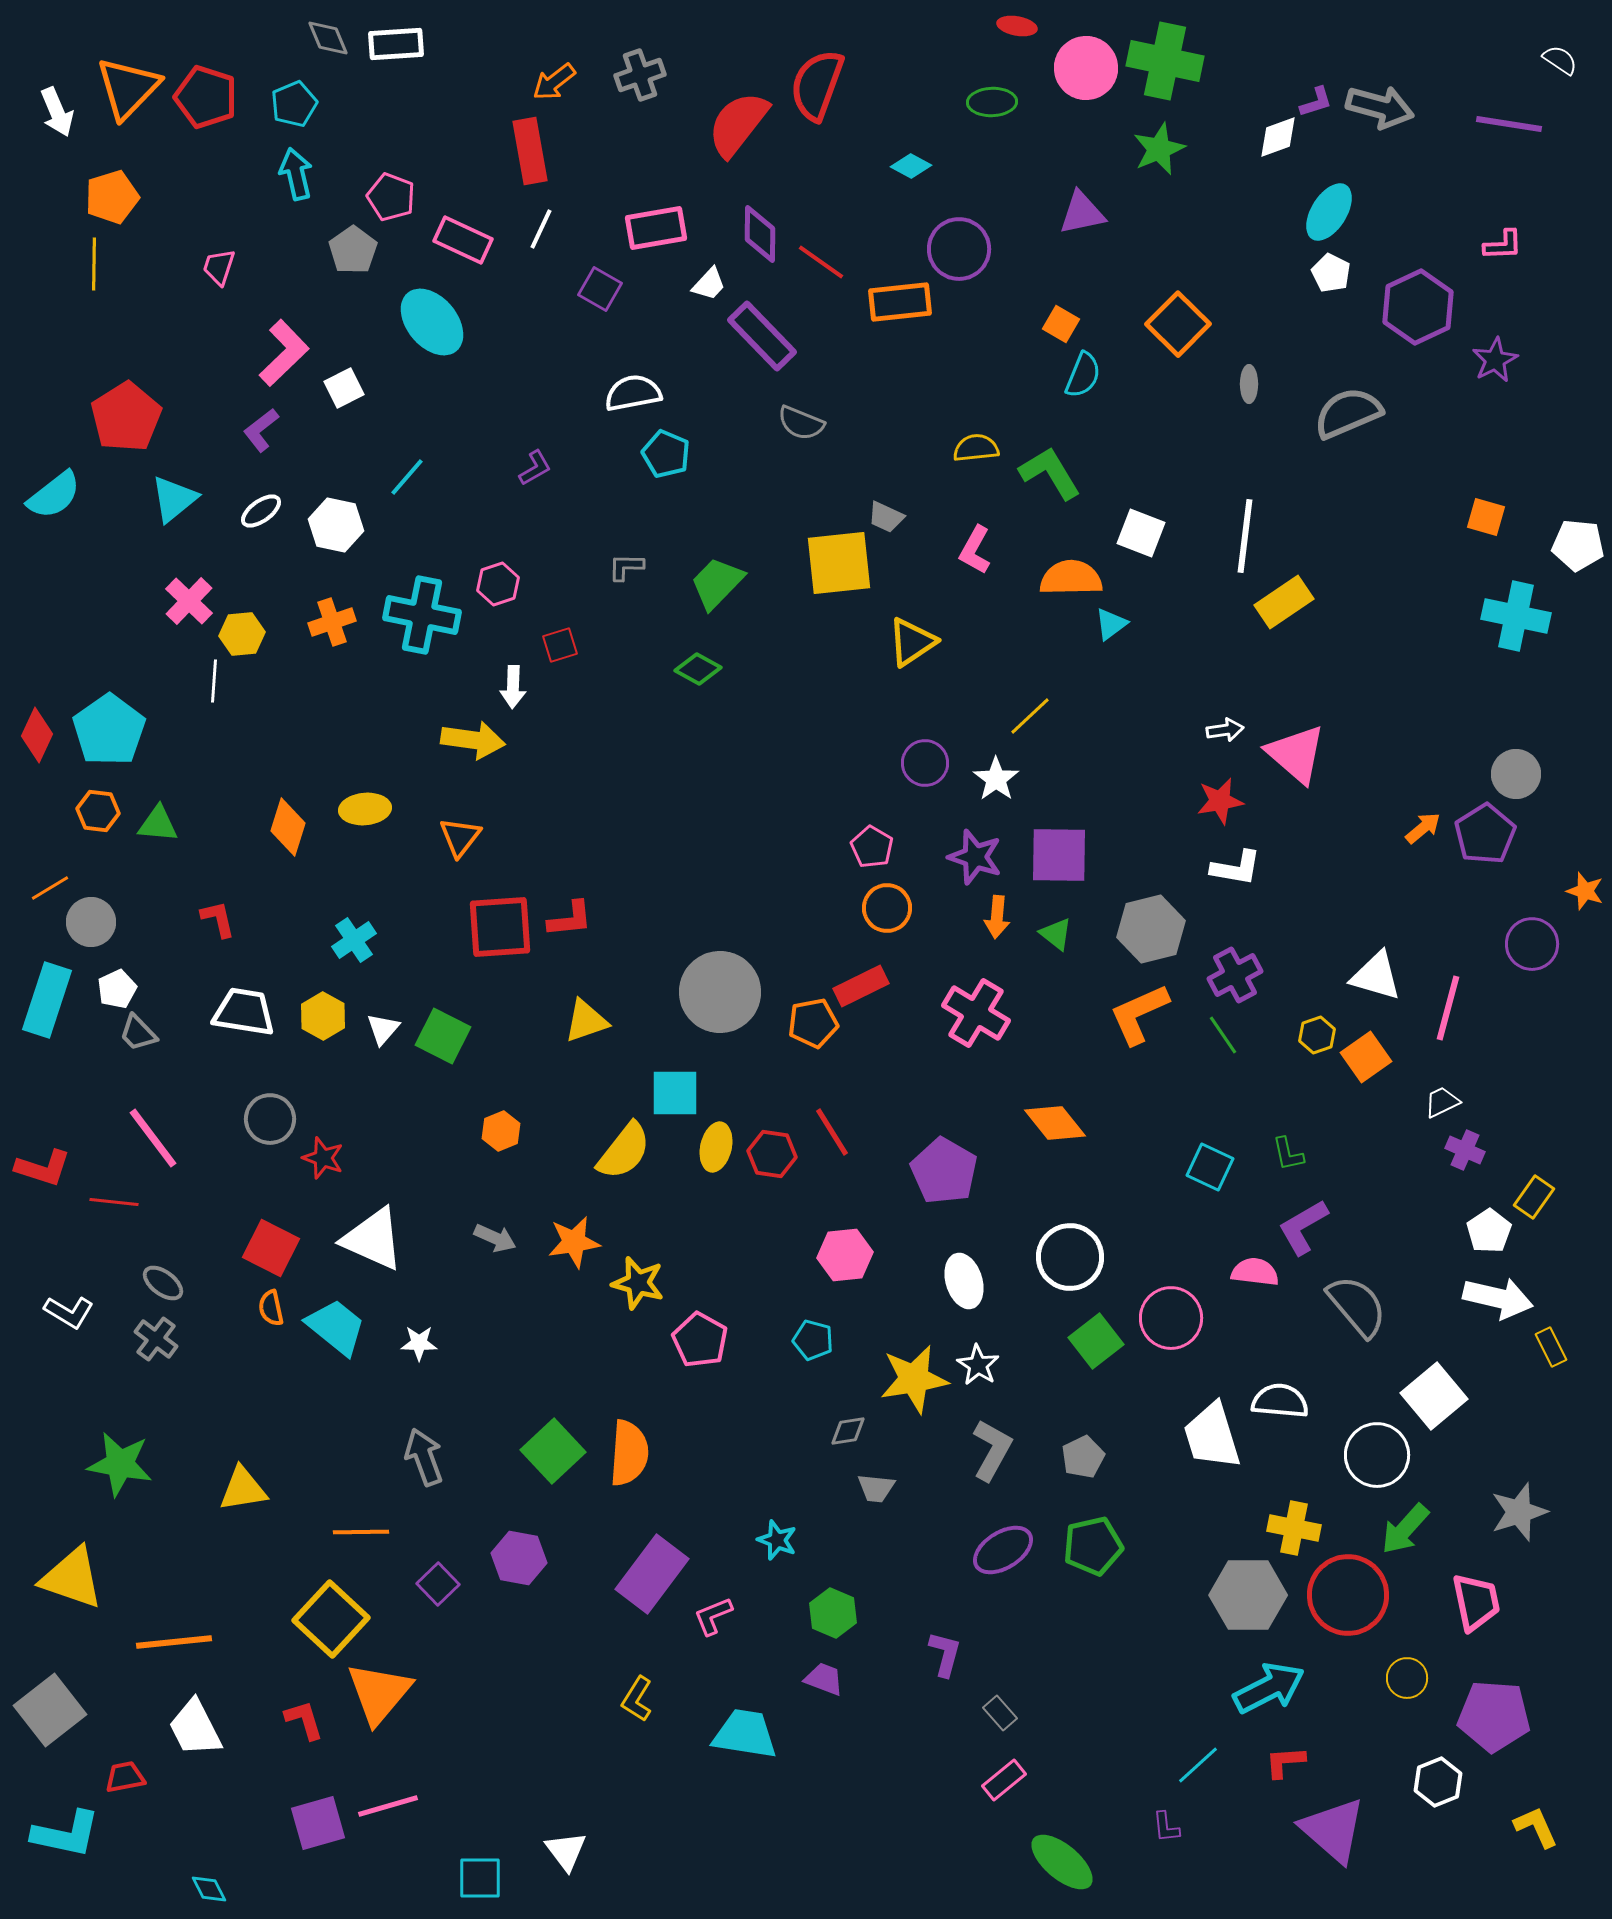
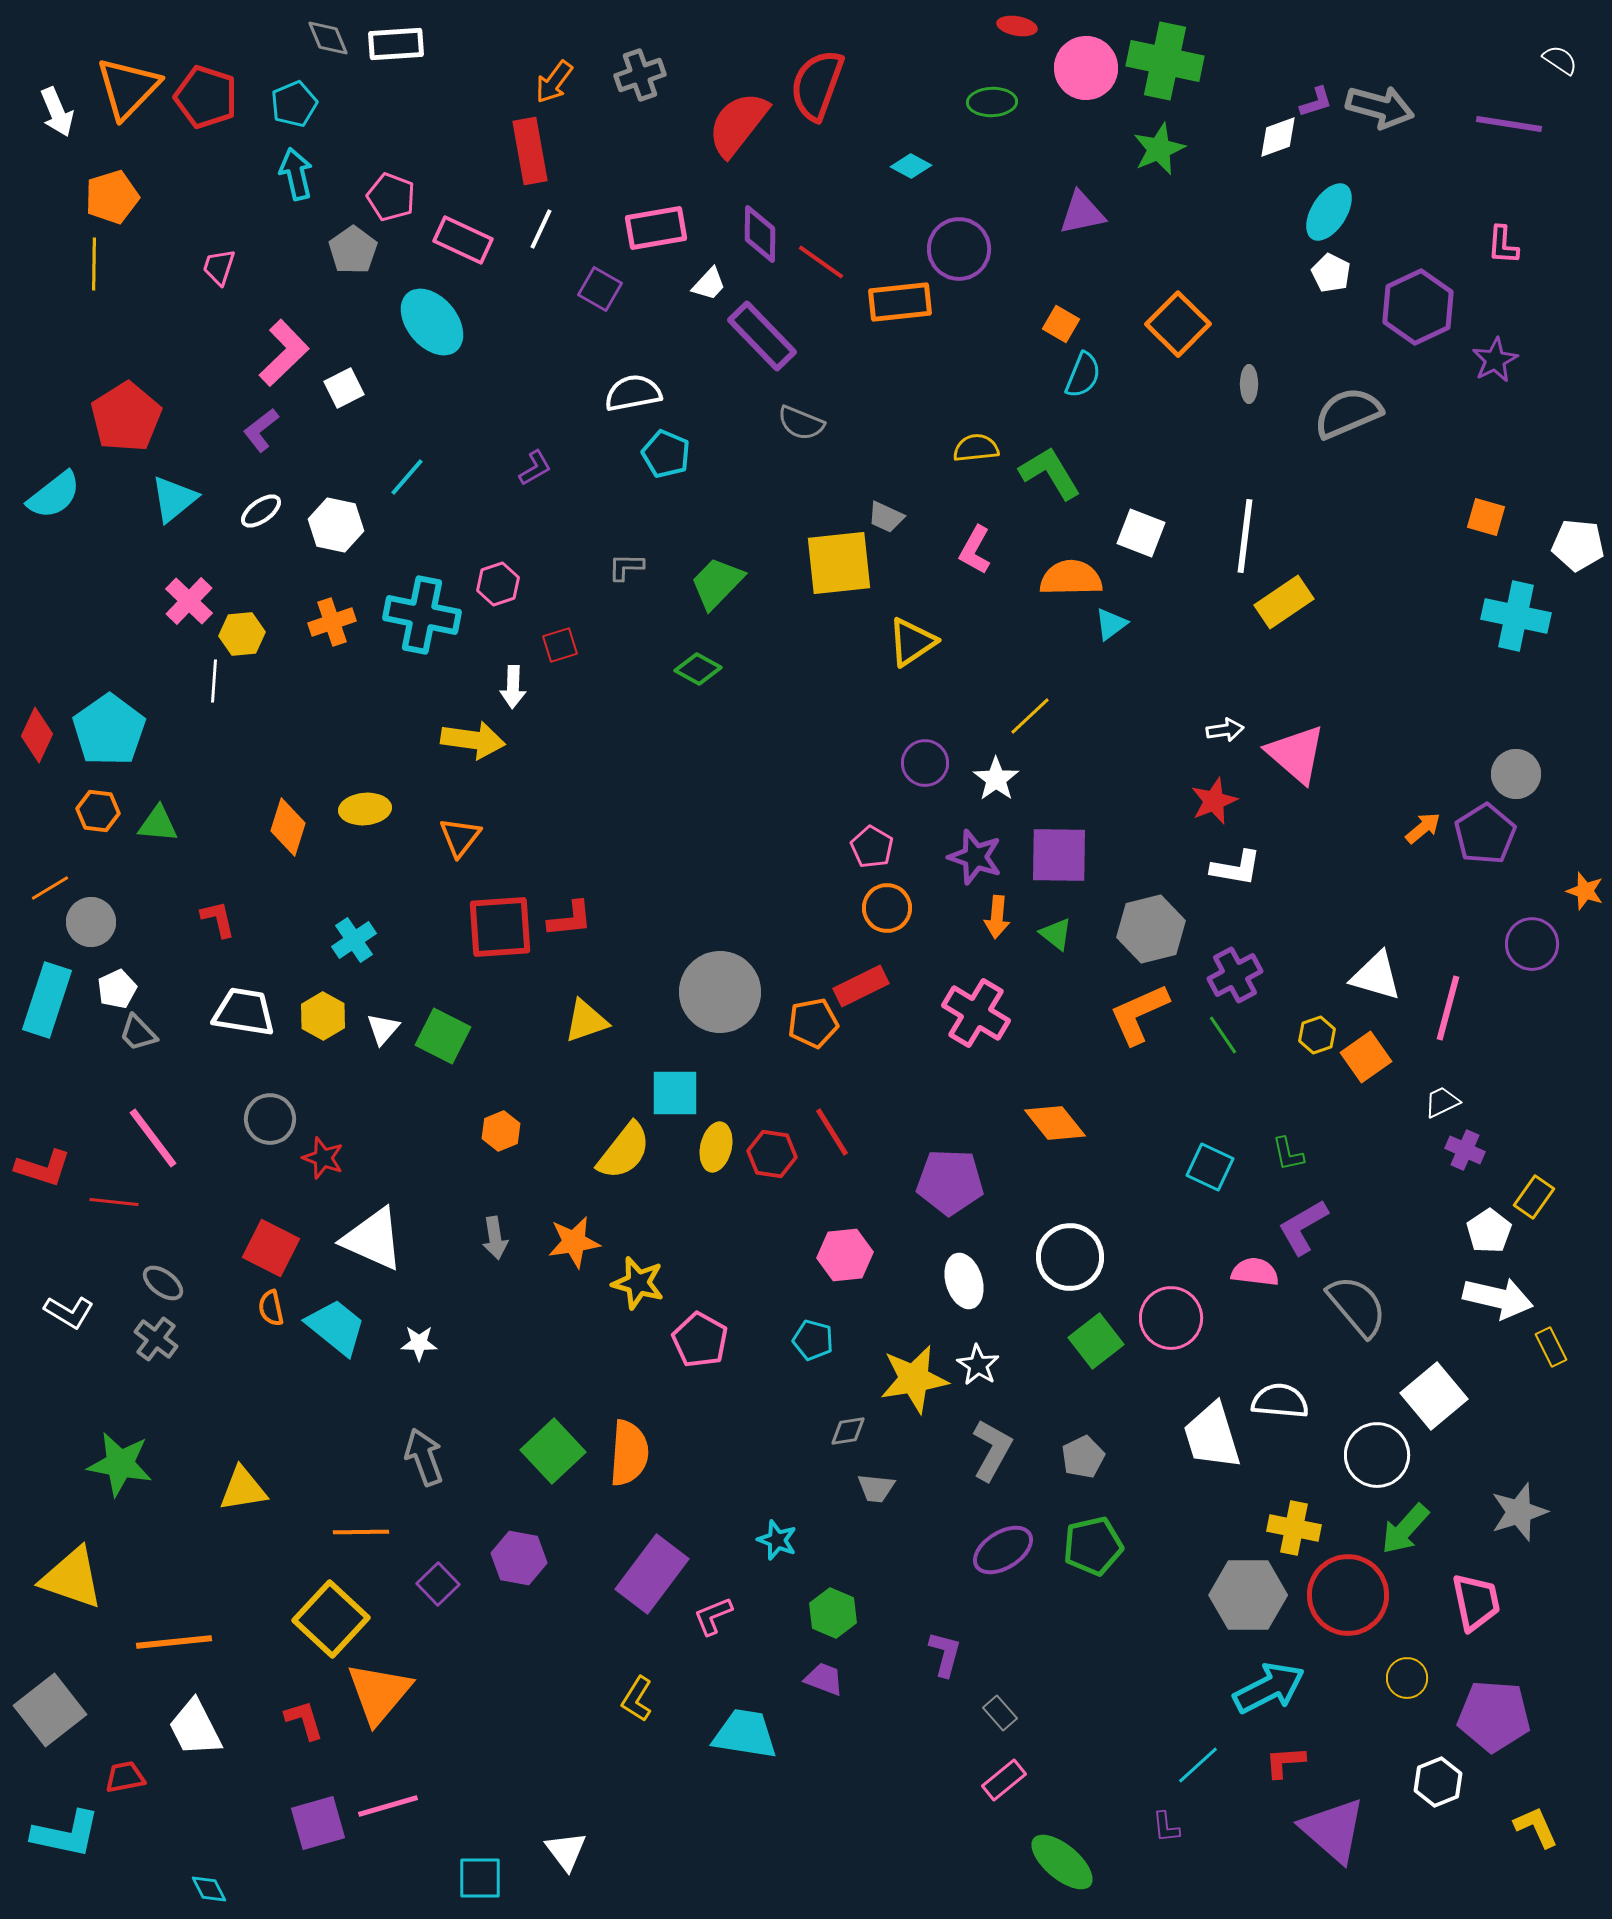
orange arrow at (554, 82): rotated 15 degrees counterclockwise
pink L-shape at (1503, 245): rotated 96 degrees clockwise
red star at (1220, 801): moved 6 px left; rotated 12 degrees counterclockwise
purple pentagon at (944, 1171): moved 6 px right, 11 px down; rotated 28 degrees counterclockwise
gray arrow at (495, 1238): rotated 57 degrees clockwise
